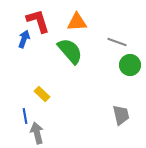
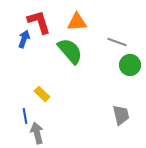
red L-shape: moved 1 px right, 1 px down
